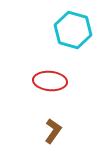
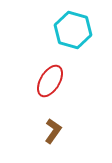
red ellipse: rotated 64 degrees counterclockwise
